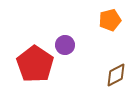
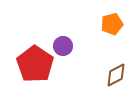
orange pentagon: moved 2 px right, 4 px down
purple circle: moved 2 px left, 1 px down
